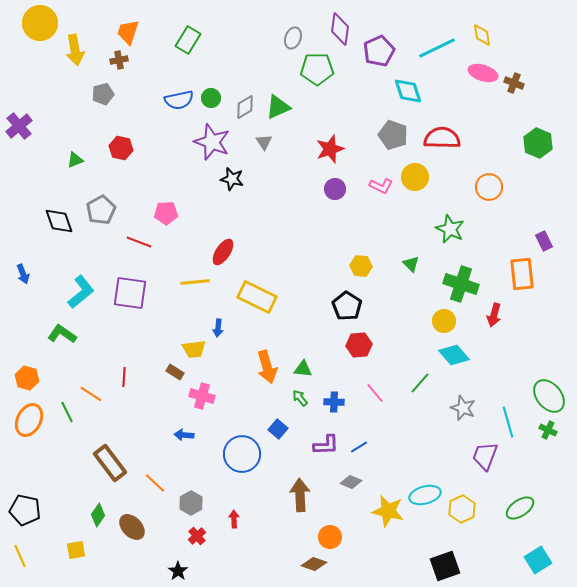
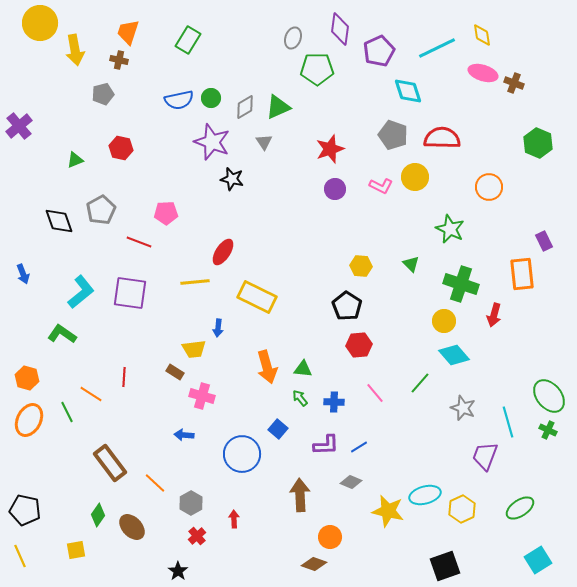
brown cross at (119, 60): rotated 24 degrees clockwise
